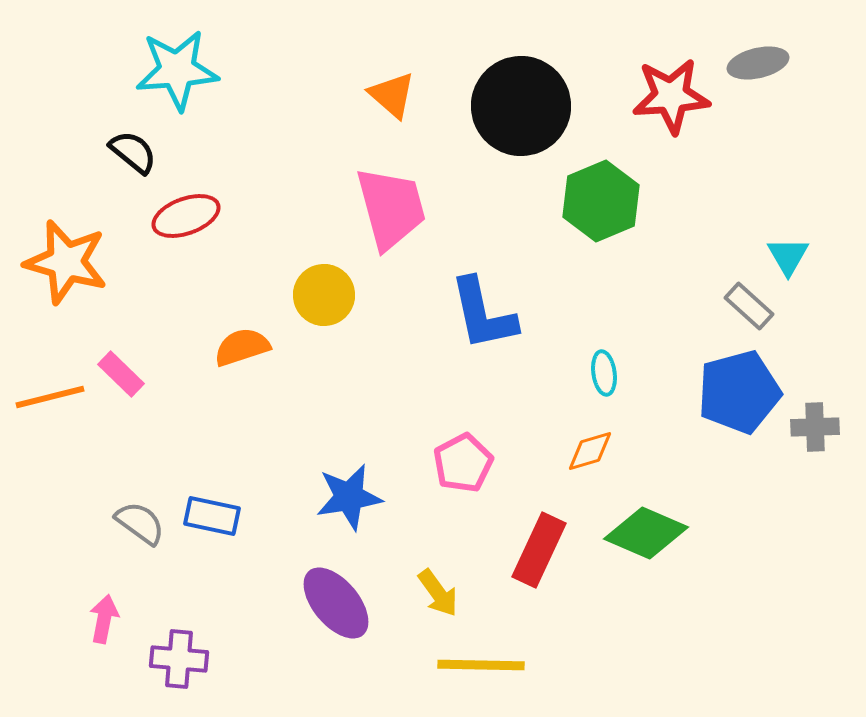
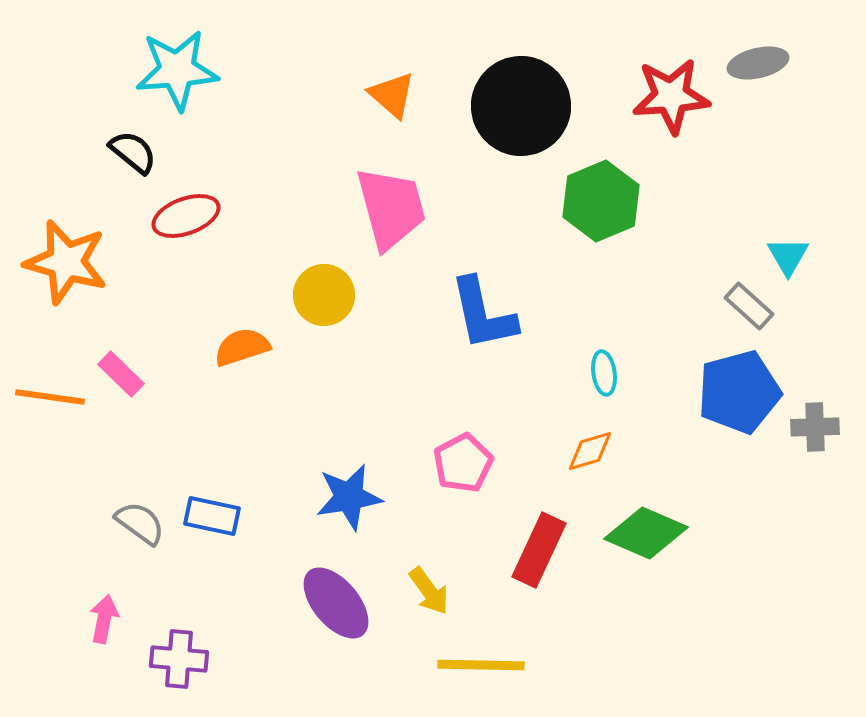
orange line: rotated 22 degrees clockwise
yellow arrow: moved 9 px left, 2 px up
